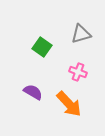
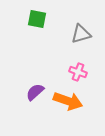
green square: moved 5 px left, 28 px up; rotated 24 degrees counterclockwise
purple semicircle: moved 2 px right; rotated 72 degrees counterclockwise
orange arrow: moved 1 px left, 3 px up; rotated 28 degrees counterclockwise
